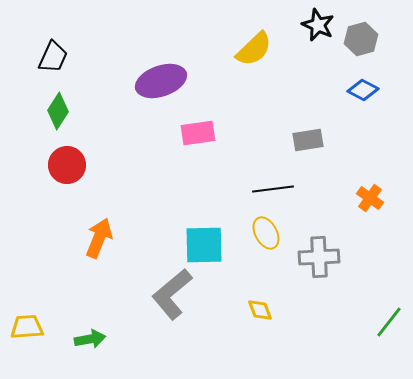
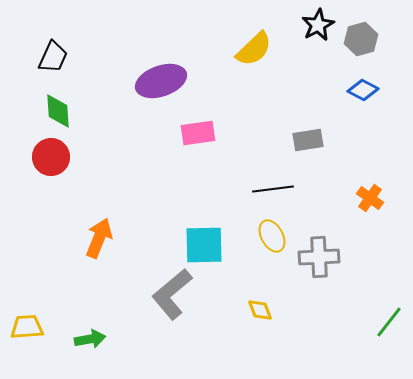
black star: rotated 20 degrees clockwise
green diamond: rotated 36 degrees counterclockwise
red circle: moved 16 px left, 8 px up
yellow ellipse: moved 6 px right, 3 px down
